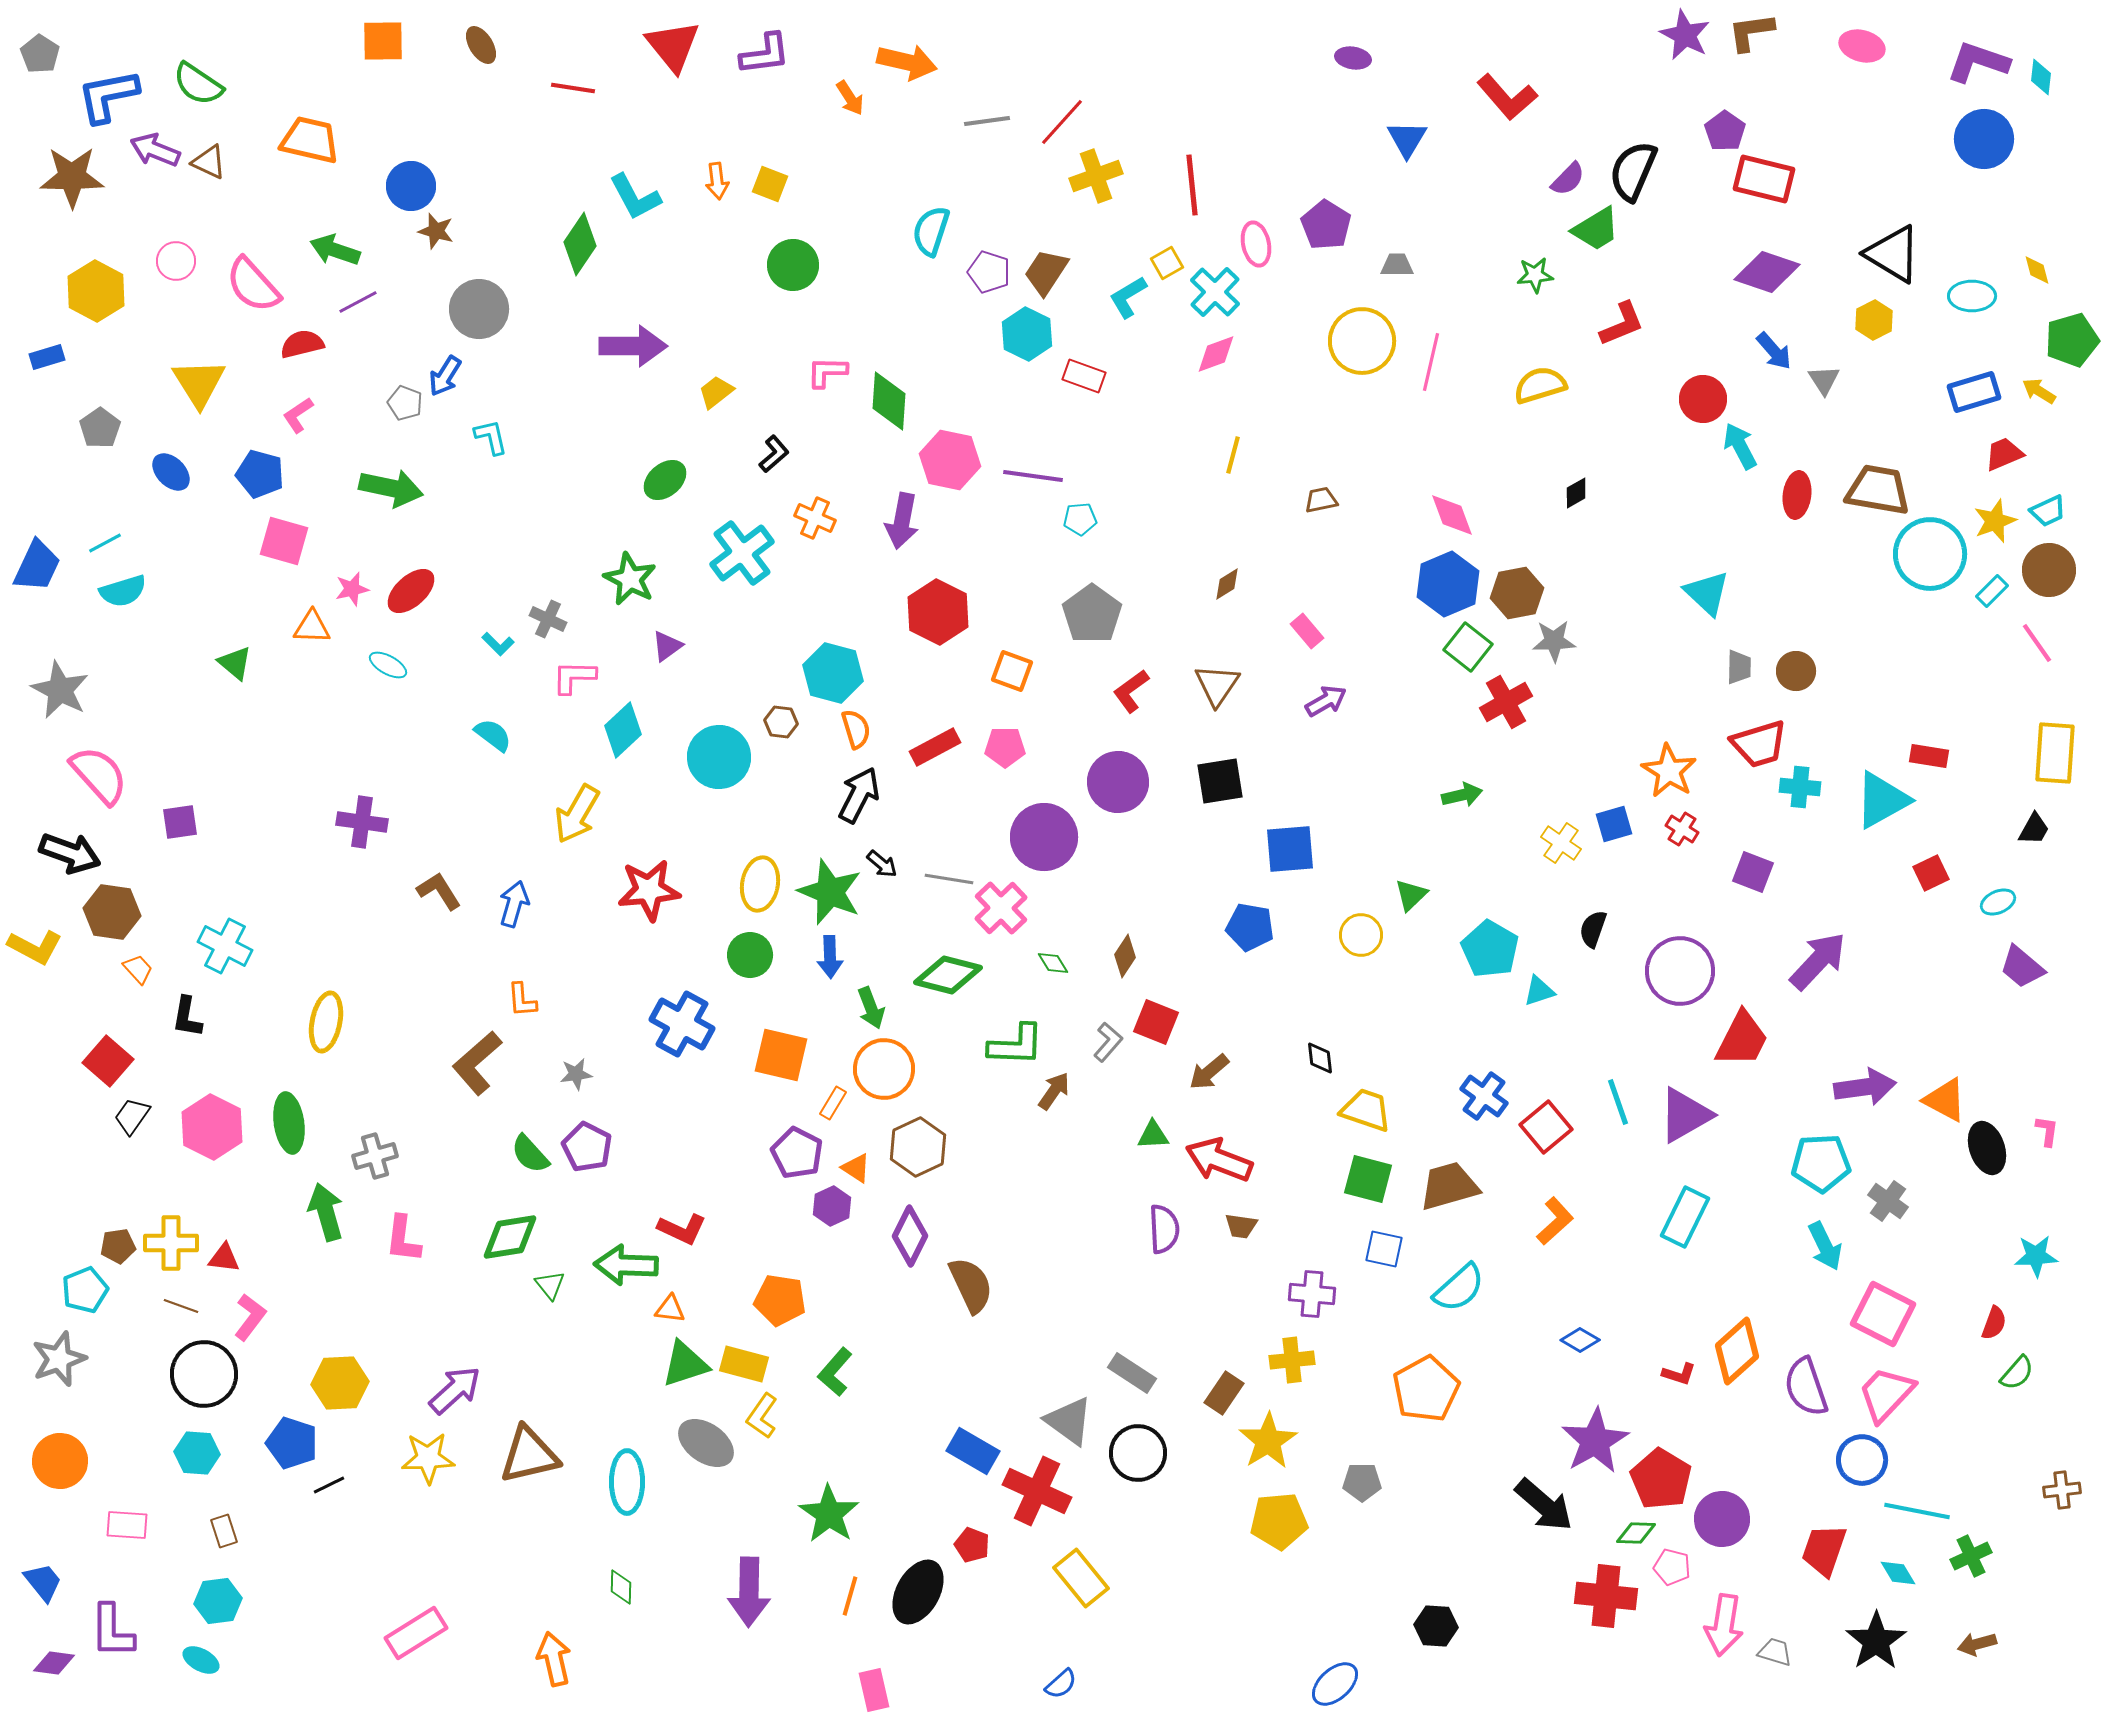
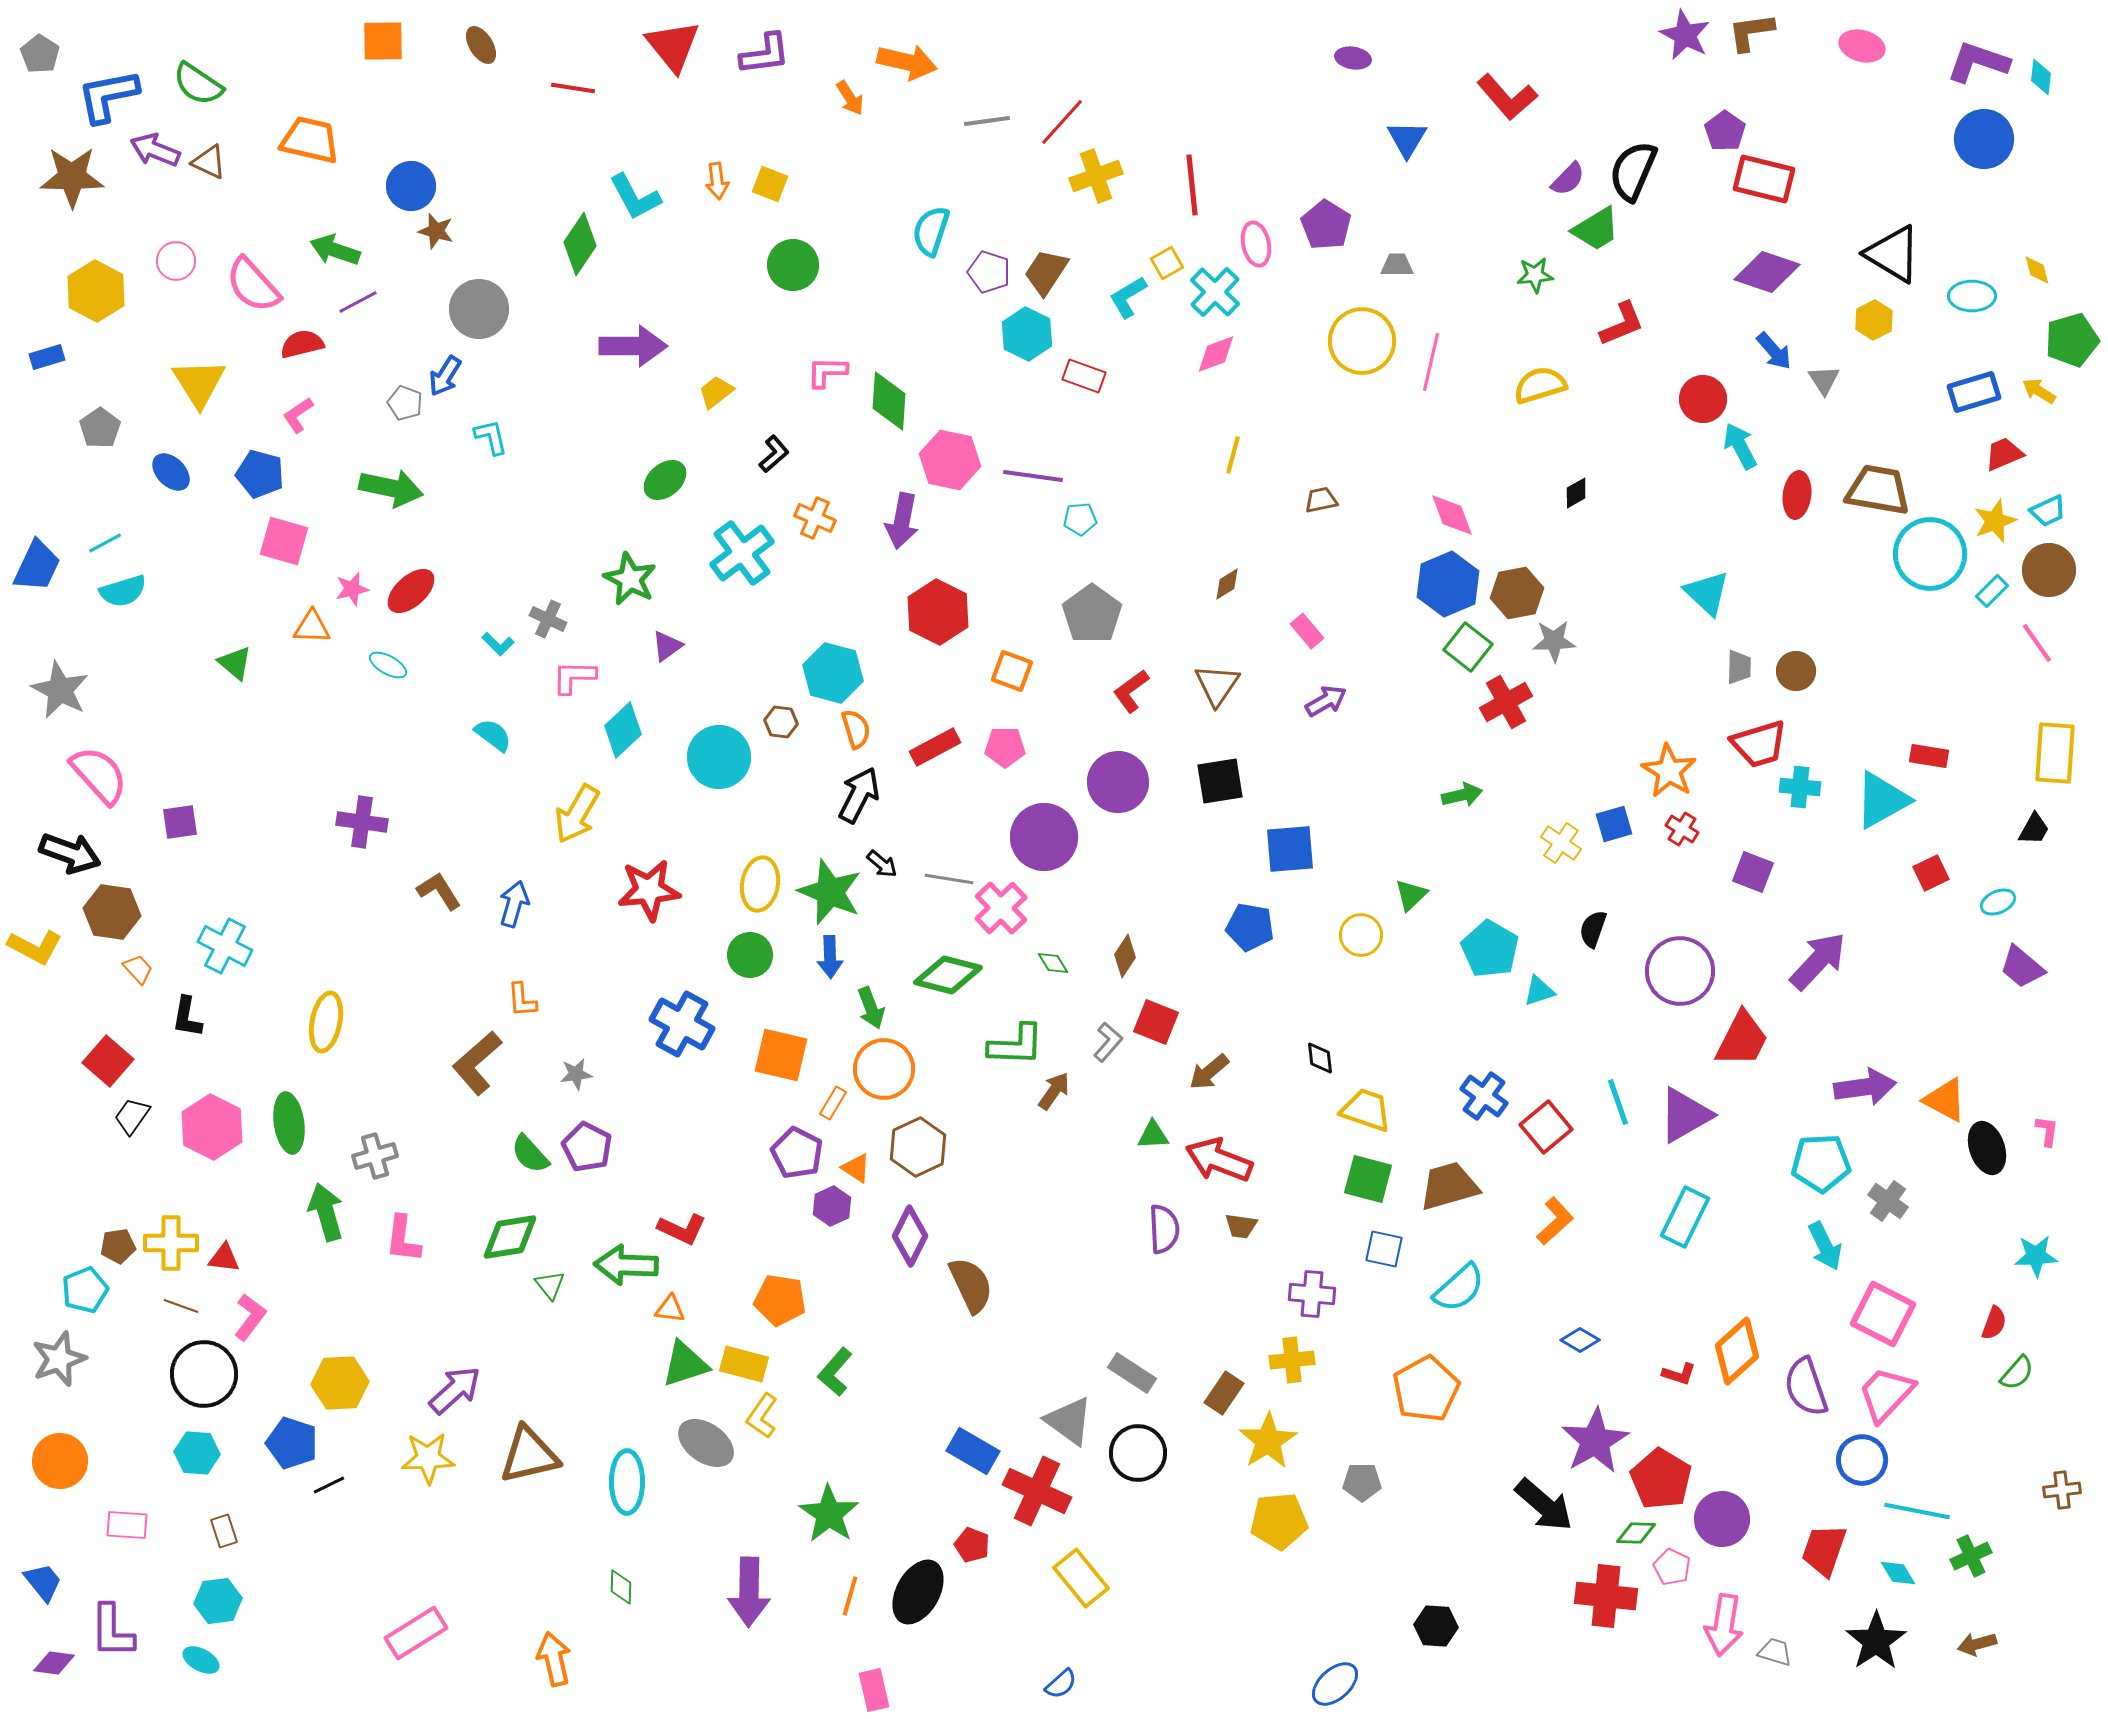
pink pentagon at (1672, 1567): rotated 12 degrees clockwise
